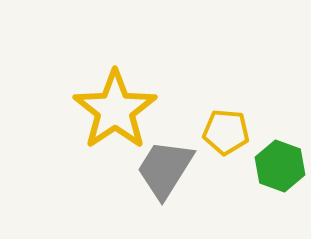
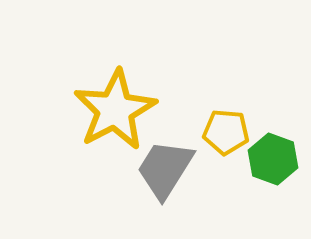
yellow star: rotated 6 degrees clockwise
green hexagon: moved 7 px left, 7 px up
